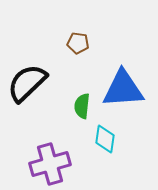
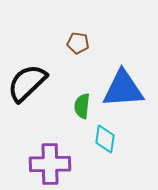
purple cross: rotated 15 degrees clockwise
